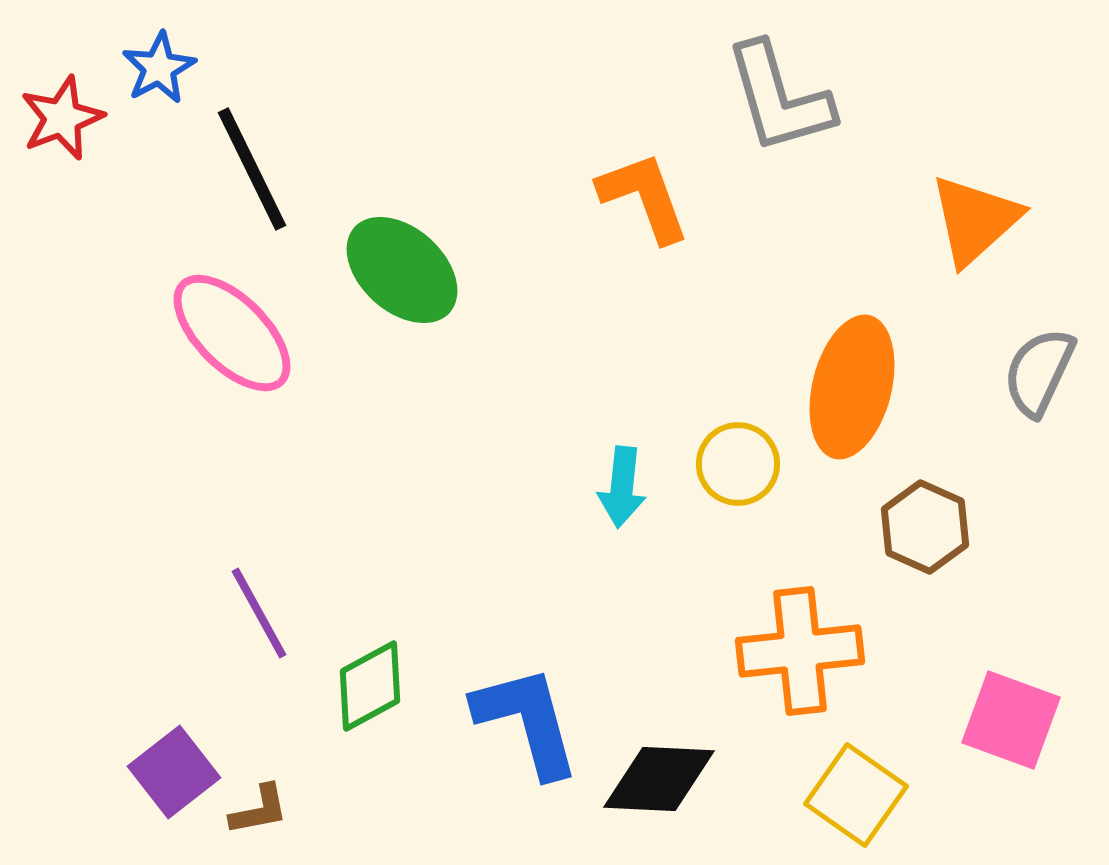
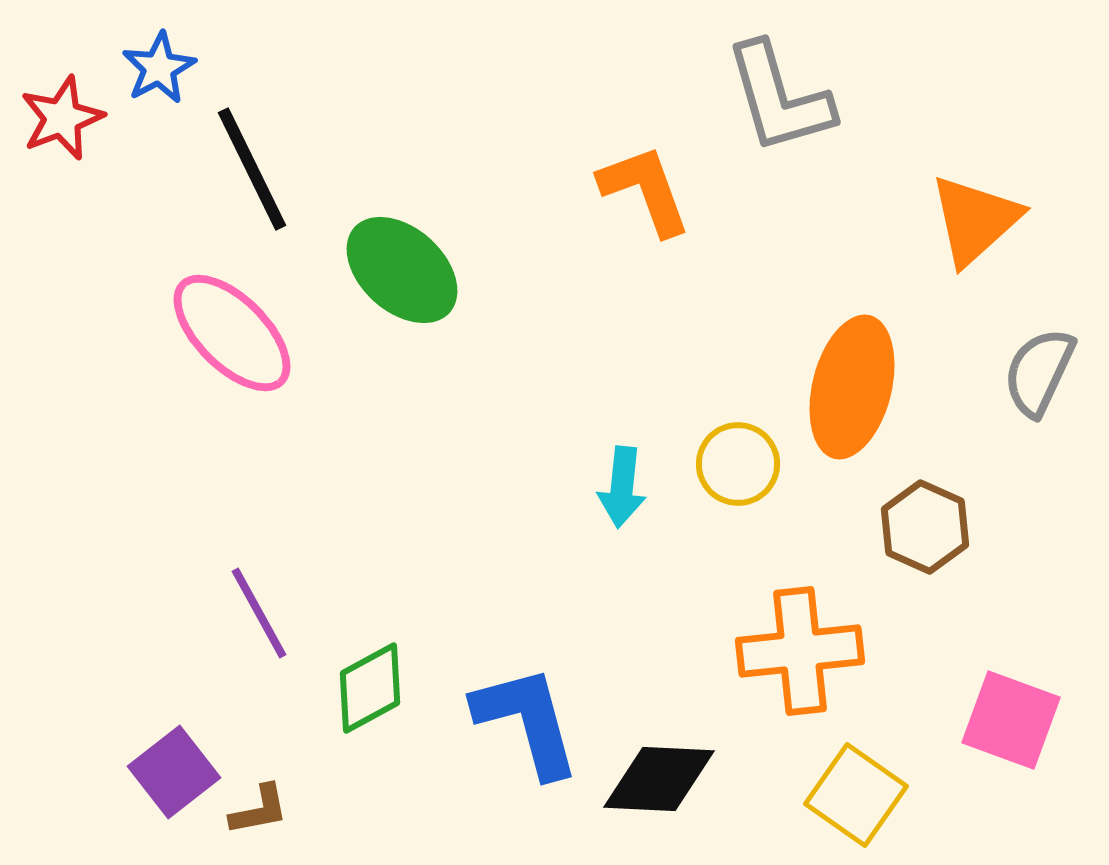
orange L-shape: moved 1 px right, 7 px up
green diamond: moved 2 px down
